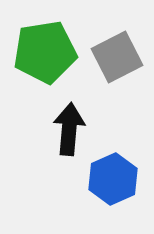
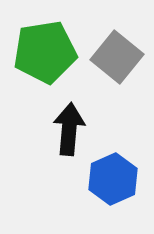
gray square: rotated 24 degrees counterclockwise
